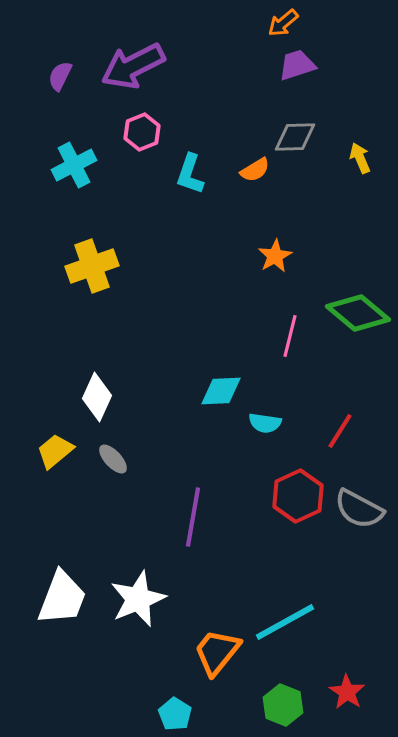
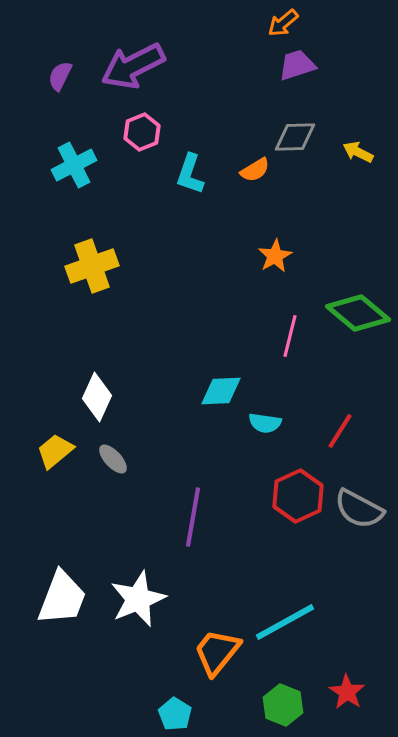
yellow arrow: moved 2 px left, 6 px up; rotated 40 degrees counterclockwise
